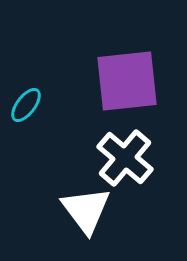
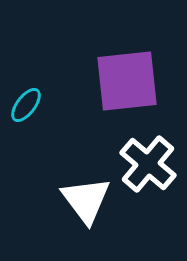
white cross: moved 23 px right, 6 px down
white triangle: moved 10 px up
